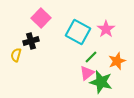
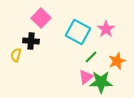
black cross: rotated 21 degrees clockwise
pink triangle: moved 1 px left, 4 px down
green star: rotated 15 degrees counterclockwise
